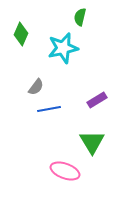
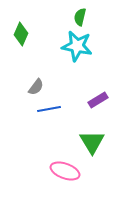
cyan star: moved 14 px right, 2 px up; rotated 24 degrees clockwise
purple rectangle: moved 1 px right
